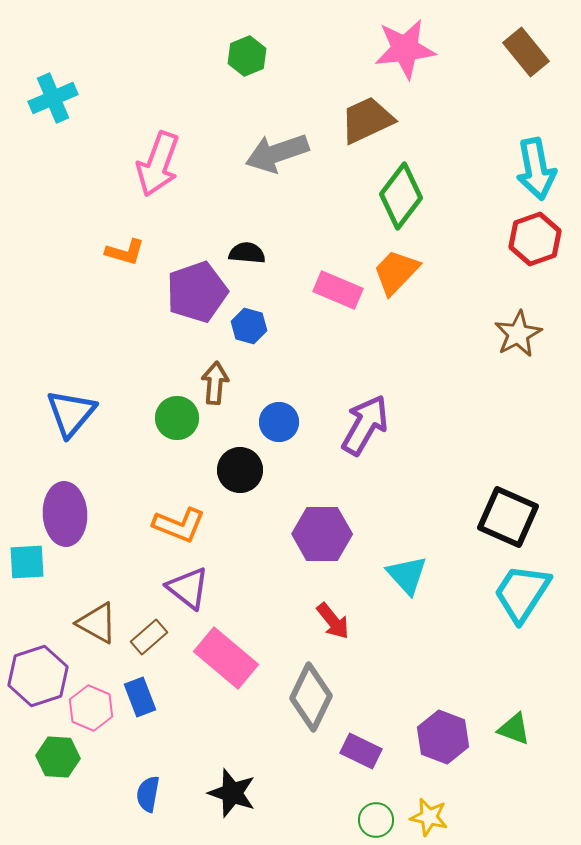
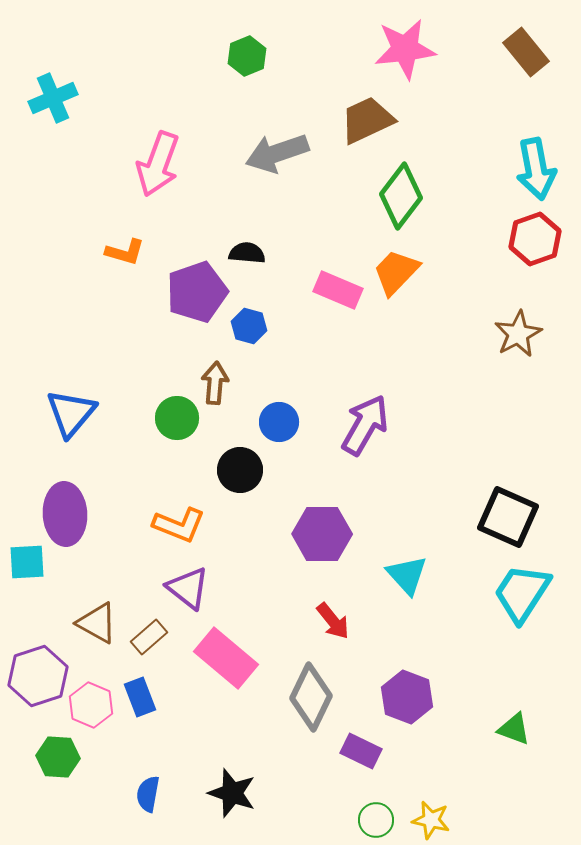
pink hexagon at (91, 708): moved 3 px up
purple hexagon at (443, 737): moved 36 px left, 40 px up
yellow star at (429, 817): moved 2 px right, 3 px down
